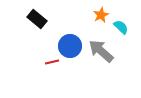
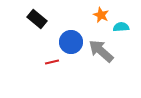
orange star: rotated 21 degrees counterclockwise
cyan semicircle: rotated 49 degrees counterclockwise
blue circle: moved 1 px right, 4 px up
